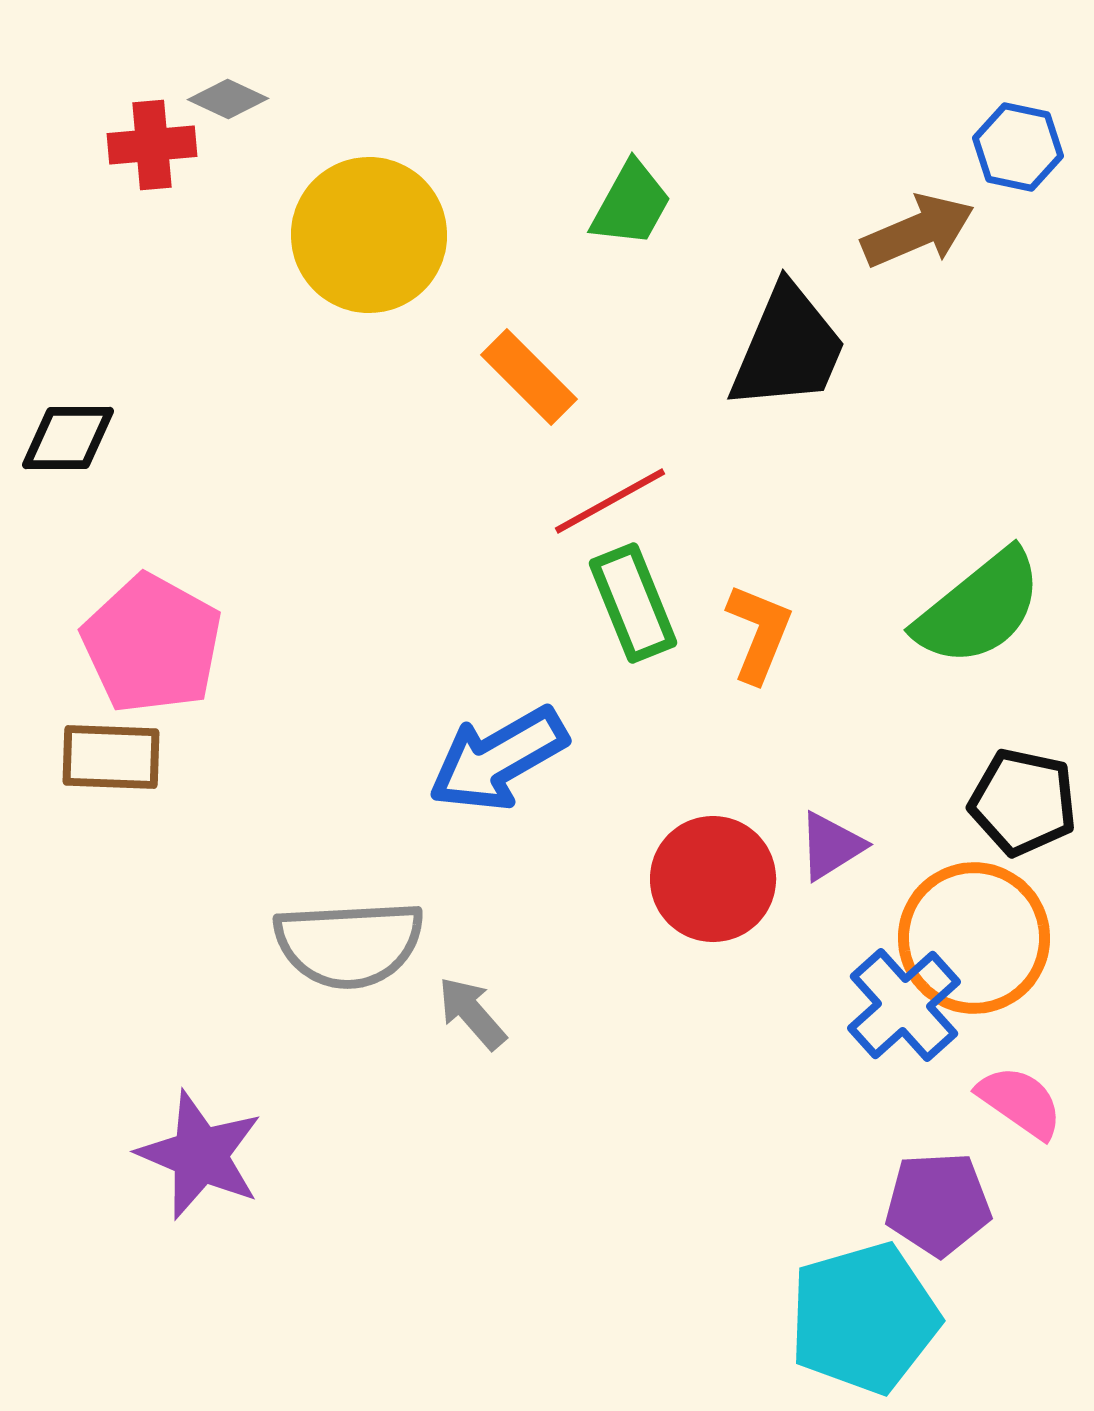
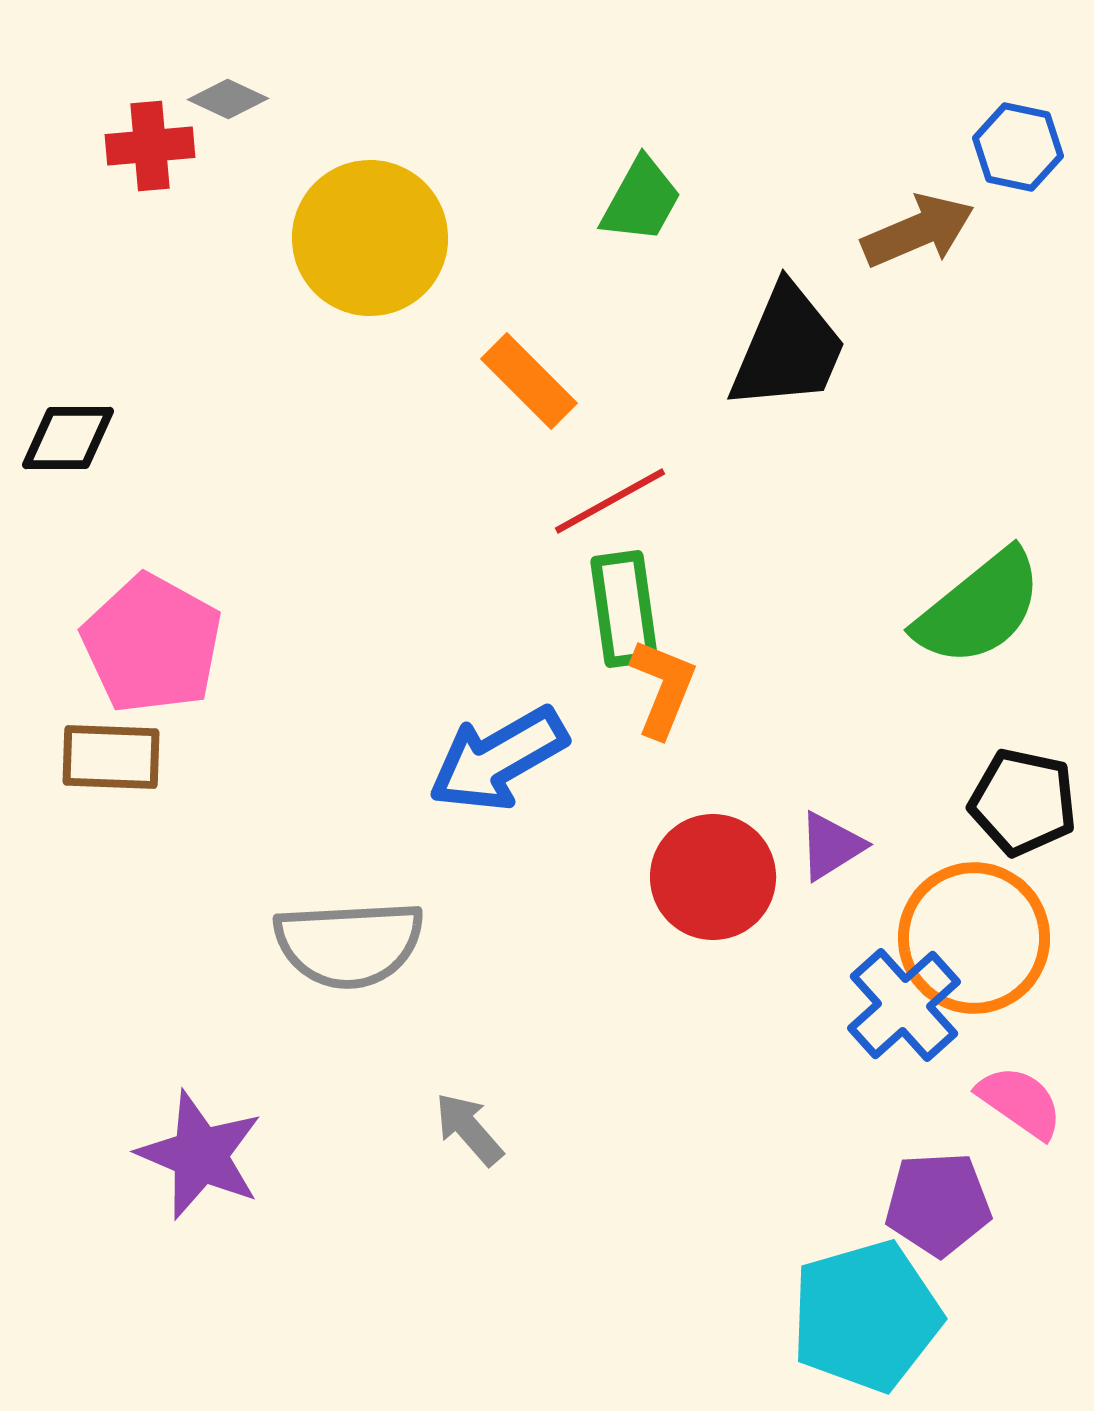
red cross: moved 2 px left, 1 px down
green trapezoid: moved 10 px right, 4 px up
yellow circle: moved 1 px right, 3 px down
orange rectangle: moved 4 px down
green rectangle: moved 9 px left, 6 px down; rotated 14 degrees clockwise
orange L-shape: moved 96 px left, 55 px down
red circle: moved 2 px up
gray arrow: moved 3 px left, 116 px down
cyan pentagon: moved 2 px right, 2 px up
